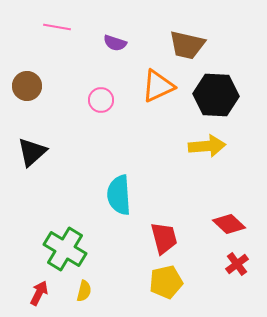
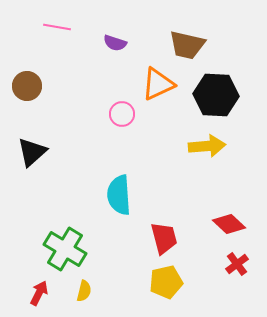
orange triangle: moved 2 px up
pink circle: moved 21 px right, 14 px down
